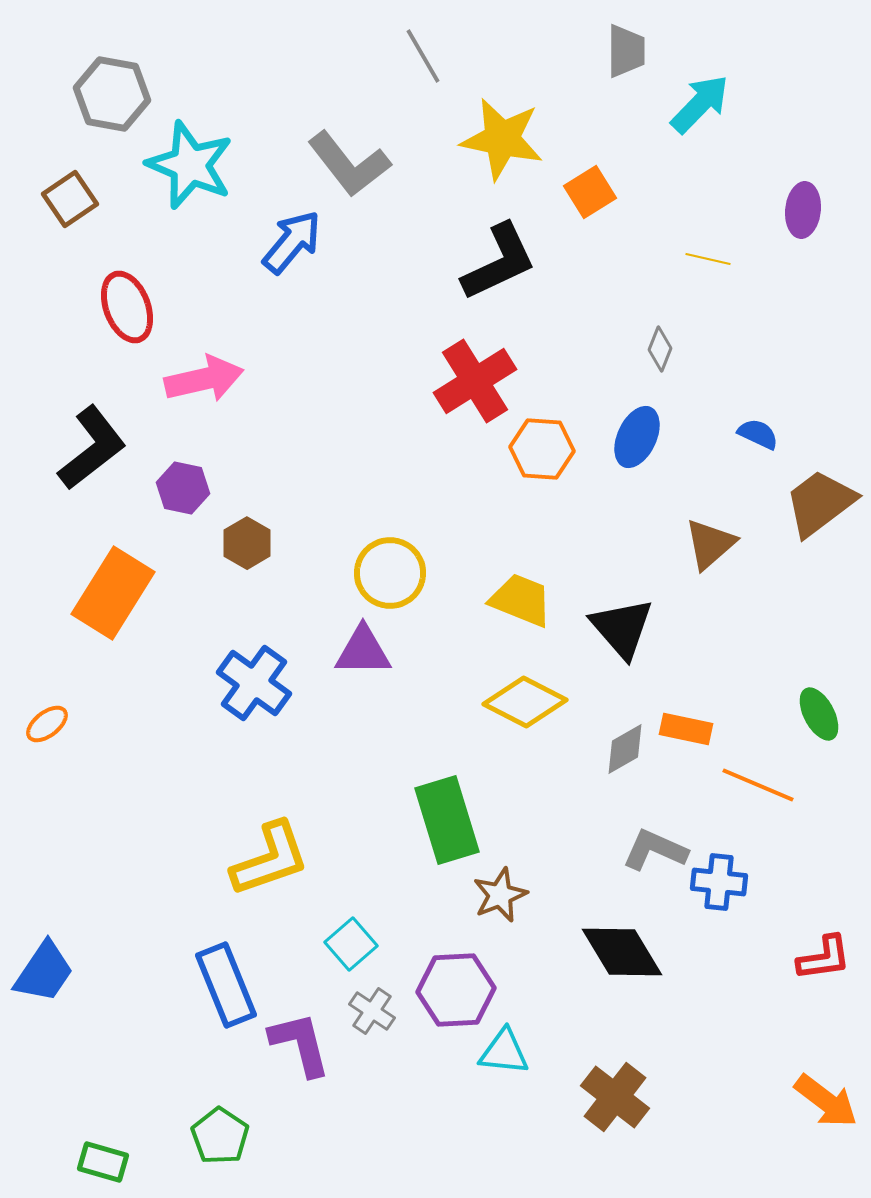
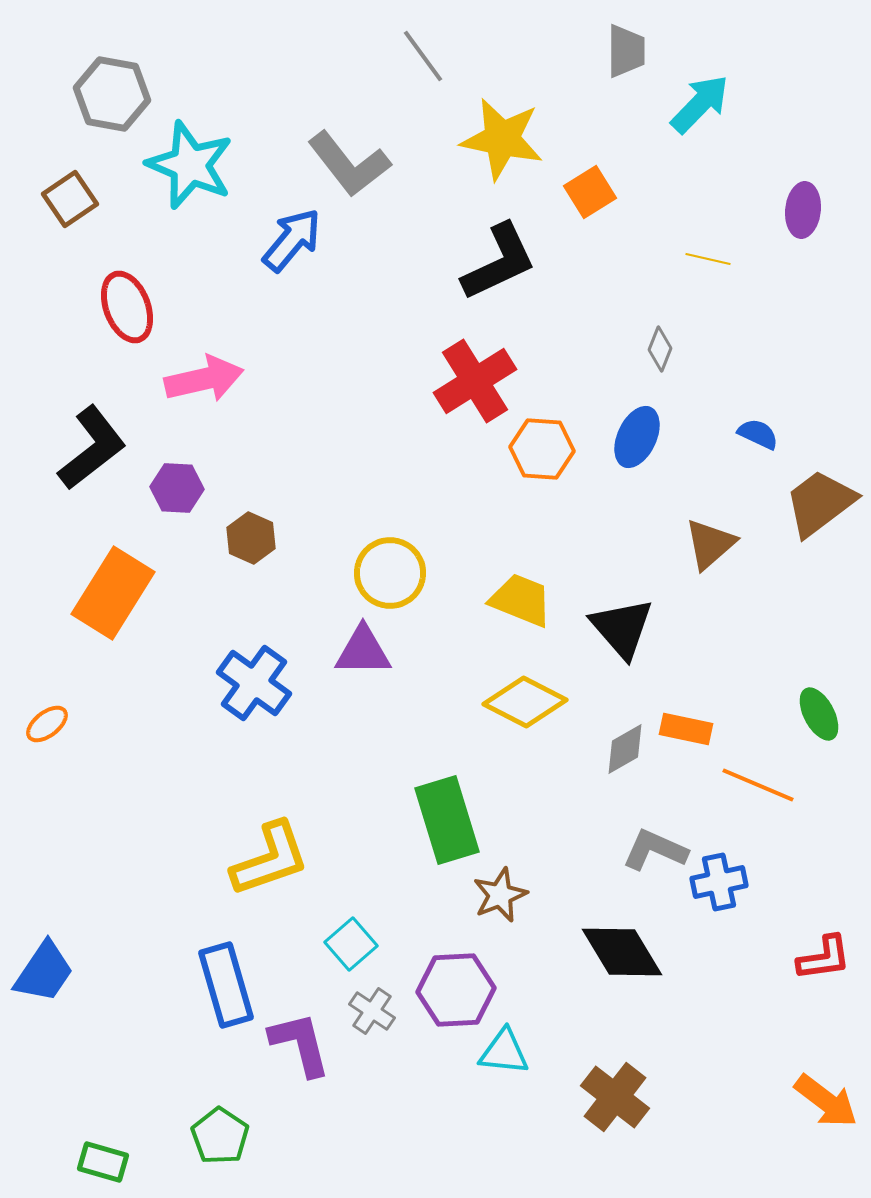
gray line at (423, 56): rotated 6 degrees counterclockwise
blue arrow at (292, 242): moved 2 px up
purple hexagon at (183, 488): moved 6 px left; rotated 9 degrees counterclockwise
brown hexagon at (247, 543): moved 4 px right, 5 px up; rotated 6 degrees counterclockwise
blue cross at (719, 882): rotated 18 degrees counterclockwise
blue rectangle at (226, 985): rotated 6 degrees clockwise
